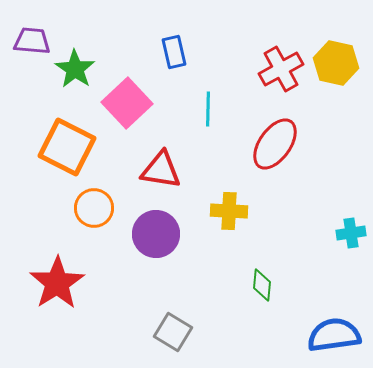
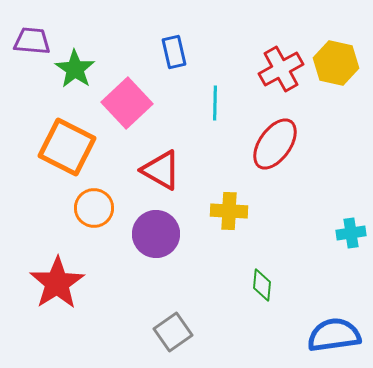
cyan line: moved 7 px right, 6 px up
red triangle: rotated 21 degrees clockwise
gray square: rotated 24 degrees clockwise
